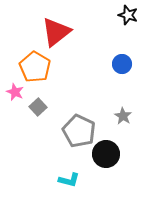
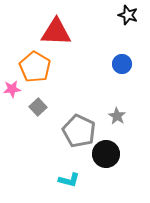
red triangle: rotated 40 degrees clockwise
pink star: moved 3 px left, 3 px up; rotated 30 degrees counterclockwise
gray star: moved 6 px left
